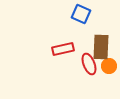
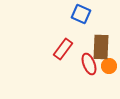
red rectangle: rotated 40 degrees counterclockwise
